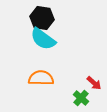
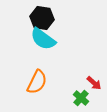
orange semicircle: moved 4 px left, 4 px down; rotated 115 degrees clockwise
